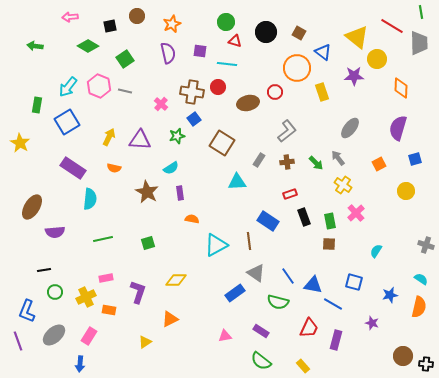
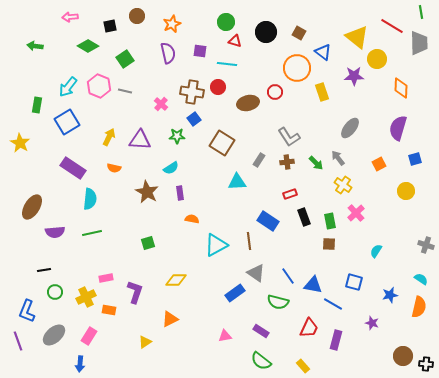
gray L-shape at (287, 131): moved 2 px right, 6 px down; rotated 95 degrees clockwise
green star at (177, 136): rotated 14 degrees clockwise
green line at (103, 239): moved 11 px left, 6 px up
purple L-shape at (138, 292): moved 3 px left
